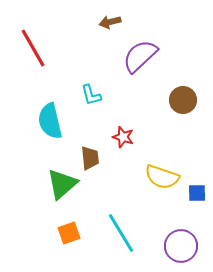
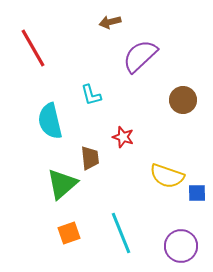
yellow semicircle: moved 5 px right, 1 px up
cyan line: rotated 9 degrees clockwise
